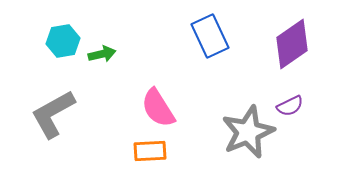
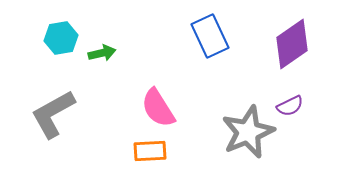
cyan hexagon: moved 2 px left, 3 px up
green arrow: moved 1 px up
